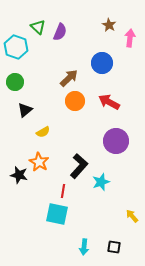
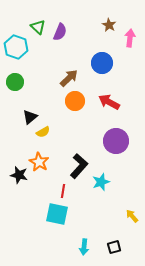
black triangle: moved 5 px right, 7 px down
black square: rotated 24 degrees counterclockwise
